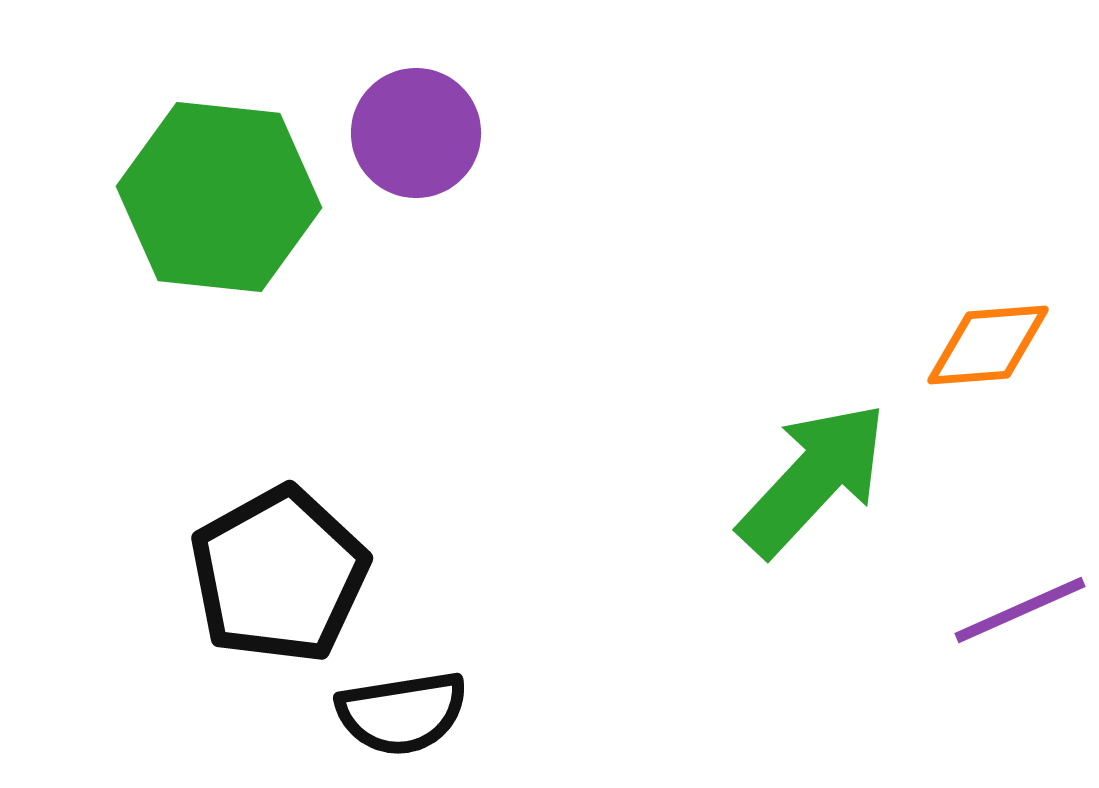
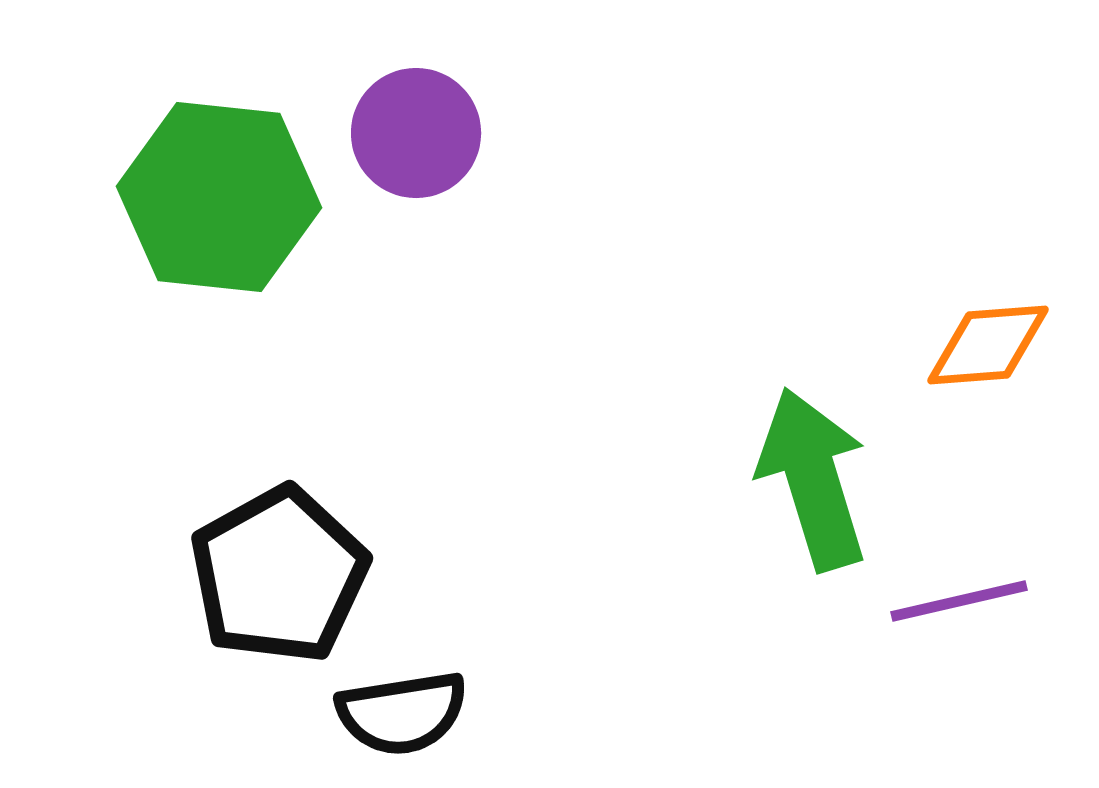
green arrow: rotated 60 degrees counterclockwise
purple line: moved 61 px left, 9 px up; rotated 11 degrees clockwise
